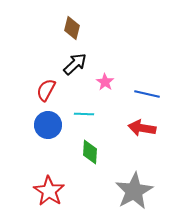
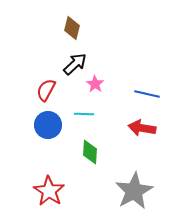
pink star: moved 10 px left, 2 px down
